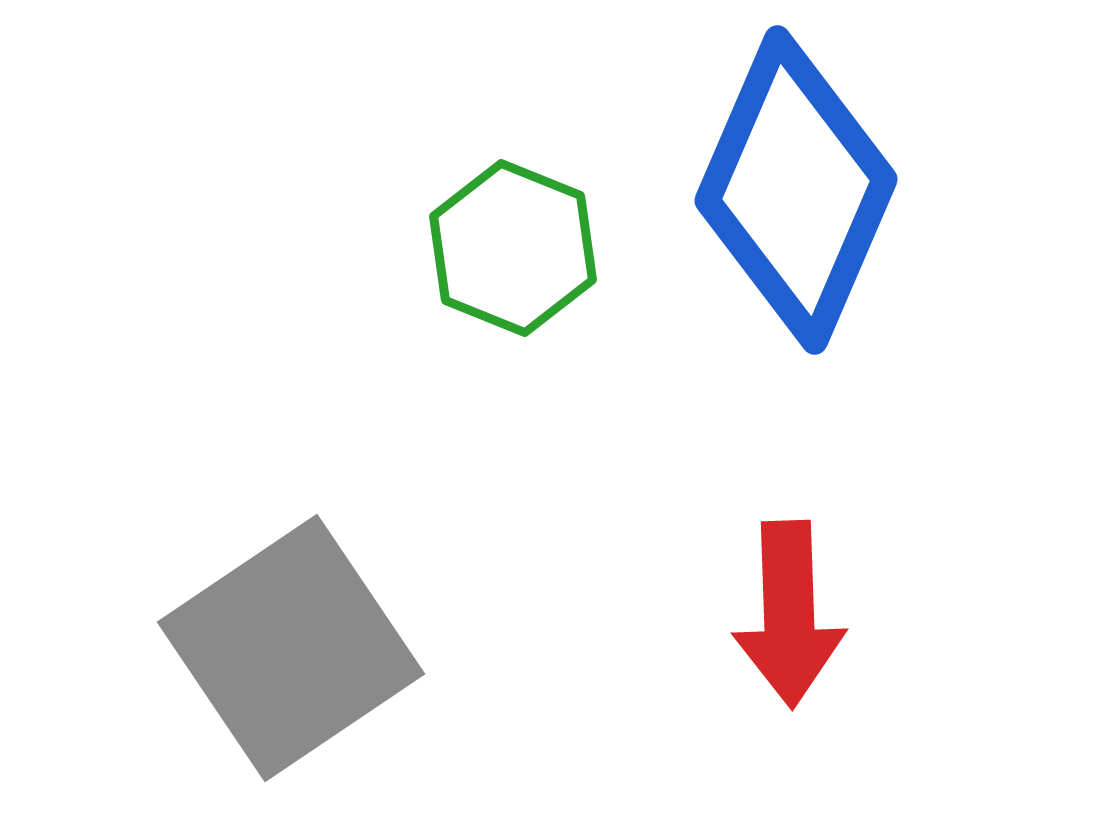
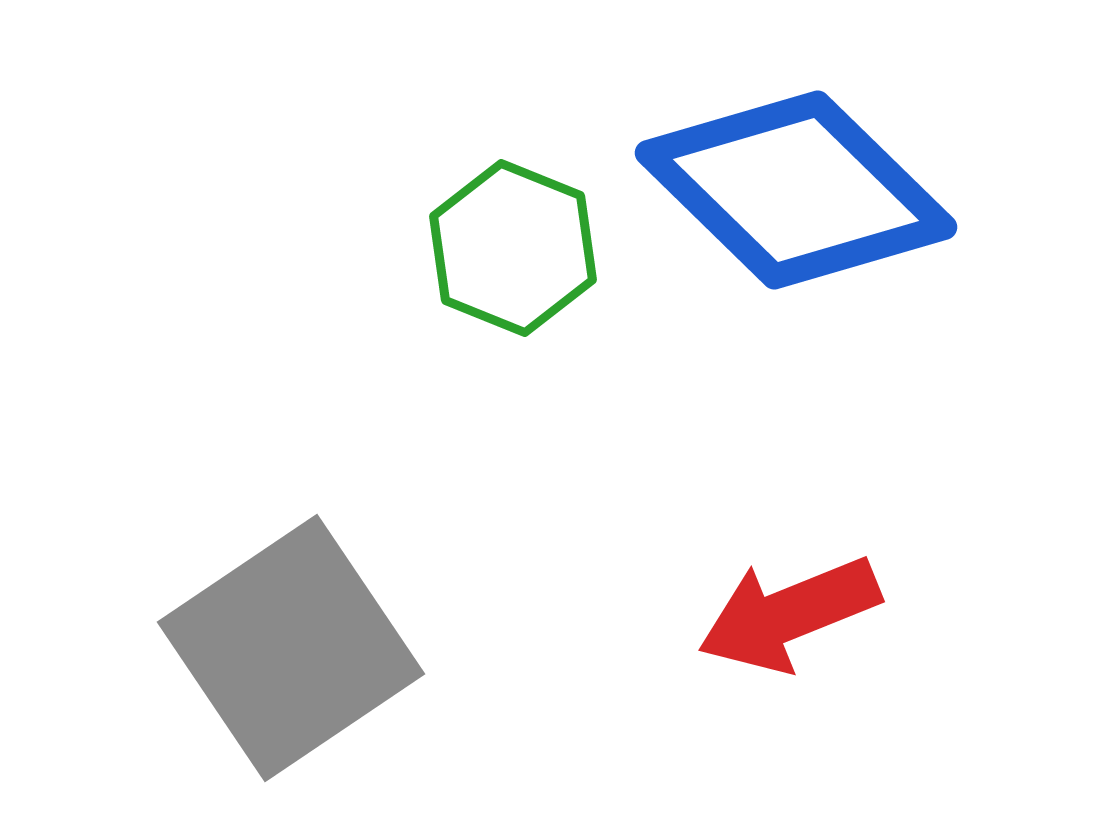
blue diamond: rotated 69 degrees counterclockwise
red arrow: rotated 70 degrees clockwise
